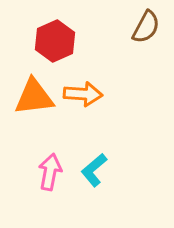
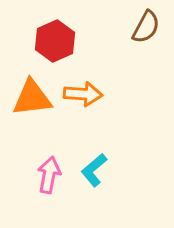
orange triangle: moved 2 px left, 1 px down
pink arrow: moved 1 px left, 3 px down
